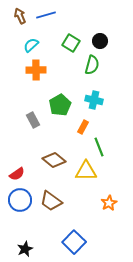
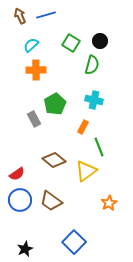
green pentagon: moved 5 px left, 1 px up
gray rectangle: moved 1 px right, 1 px up
yellow triangle: rotated 35 degrees counterclockwise
